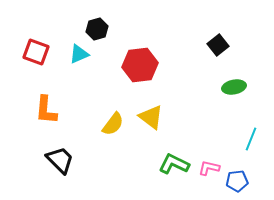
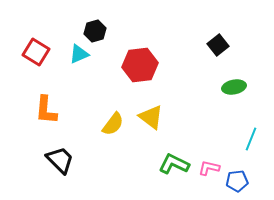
black hexagon: moved 2 px left, 2 px down
red square: rotated 12 degrees clockwise
